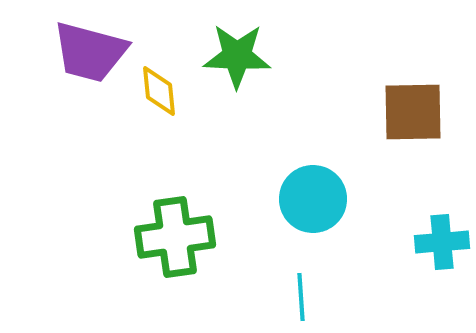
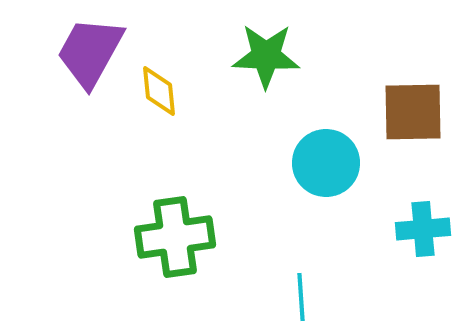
purple trapezoid: rotated 104 degrees clockwise
green star: moved 29 px right
cyan circle: moved 13 px right, 36 px up
cyan cross: moved 19 px left, 13 px up
